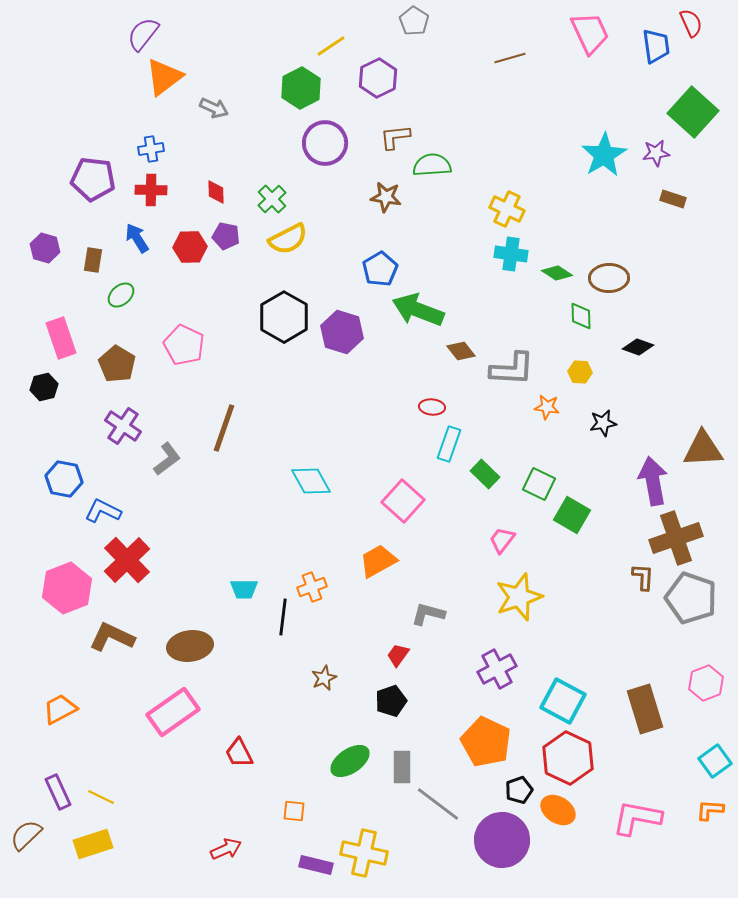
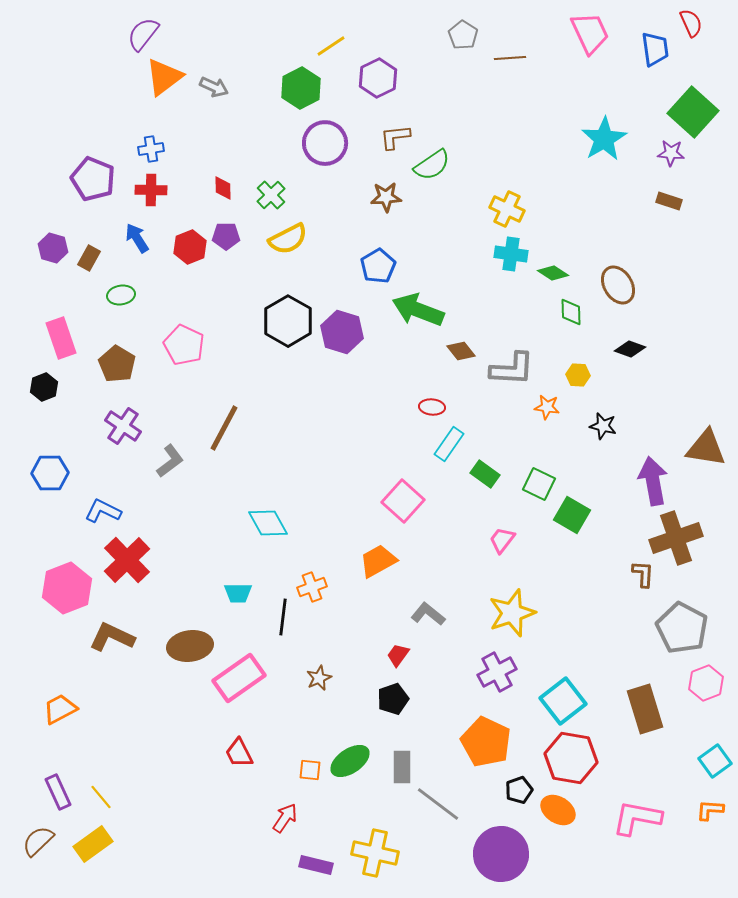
gray pentagon at (414, 21): moved 49 px right, 14 px down
blue trapezoid at (656, 46): moved 1 px left, 3 px down
brown line at (510, 58): rotated 12 degrees clockwise
gray arrow at (214, 108): moved 21 px up
purple star at (656, 153): moved 15 px right; rotated 12 degrees clockwise
cyan star at (604, 155): moved 16 px up
green semicircle at (432, 165): rotated 150 degrees clockwise
purple pentagon at (93, 179): rotated 15 degrees clockwise
red diamond at (216, 192): moved 7 px right, 4 px up
brown star at (386, 197): rotated 12 degrees counterclockwise
green cross at (272, 199): moved 1 px left, 4 px up
brown rectangle at (673, 199): moved 4 px left, 2 px down
purple pentagon at (226, 236): rotated 12 degrees counterclockwise
red hexagon at (190, 247): rotated 20 degrees counterclockwise
purple hexagon at (45, 248): moved 8 px right
brown rectangle at (93, 260): moved 4 px left, 2 px up; rotated 20 degrees clockwise
blue pentagon at (380, 269): moved 2 px left, 3 px up
green diamond at (557, 273): moved 4 px left
brown ellipse at (609, 278): moved 9 px right, 7 px down; rotated 60 degrees clockwise
green ellipse at (121, 295): rotated 32 degrees clockwise
green diamond at (581, 316): moved 10 px left, 4 px up
black hexagon at (284, 317): moved 4 px right, 4 px down
black diamond at (638, 347): moved 8 px left, 2 px down
yellow hexagon at (580, 372): moved 2 px left, 3 px down
black hexagon at (44, 387): rotated 8 degrees counterclockwise
black star at (603, 423): moved 3 px down; rotated 24 degrees clockwise
brown line at (224, 428): rotated 9 degrees clockwise
cyan rectangle at (449, 444): rotated 16 degrees clockwise
brown triangle at (703, 449): moved 3 px right, 1 px up; rotated 12 degrees clockwise
gray L-shape at (167, 459): moved 3 px right, 2 px down
green rectangle at (485, 474): rotated 8 degrees counterclockwise
blue hexagon at (64, 479): moved 14 px left, 6 px up; rotated 12 degrees counterclockwise
cyan diamond at (311, 481): moved 43 px left, 42 px down
brown L-shape at (643, 577): moved 3 px up
cyan trapezoid at (244, 589): moved 6 px left, 4 px down
yellow star at (519, 597): moved 7 px left, 16 px down
gray pentagon at (691, 598): moved 9 px left, 30 px down; rotated 9 degrees clockwise
gray L-shape at (428, 614): rotated 24 degrees clockwise
purple cross at (497, 669): moved 3 px down
brown star at (324, 678): moved 5 px left
black pentagon at (391, 701): moved 2 px right, 2 px up
cyan square at (563, 701): rotated 24 degrees clockwise
pink rectangle at (173, 712): moved 66 px right, 34 px up
red hexagon at (568, 758): moved 3 px right; rotated 15 degrees counterclockwise
yellow line at (101, 797): rotated 24 degrees clockwise
orange square at (294, 811): moved 16 px right, 41 px up
brown semicircle at (26, 835): moved 12 px right, 6 px down
purple circle at (502, 840): moved 1 px left, 14 px down
yellow rectangle at (93, 844): rotated 18 degrees counterclockwise
red arrow at (226, 849): moved 59 px right, 31 px up; rotated 32 degrees counterclockwise
yellow cross at (364, 853): moved 11 px right
